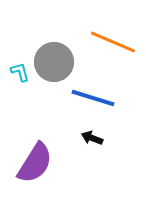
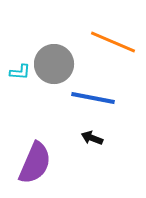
gray circle: moved 2 px down
cyan L-shape: rotated 110 degrees clockwise
blue line: rotated 6 degrees counterclockwise
purple semicircle: rotated 9 degrees counterclockwise
